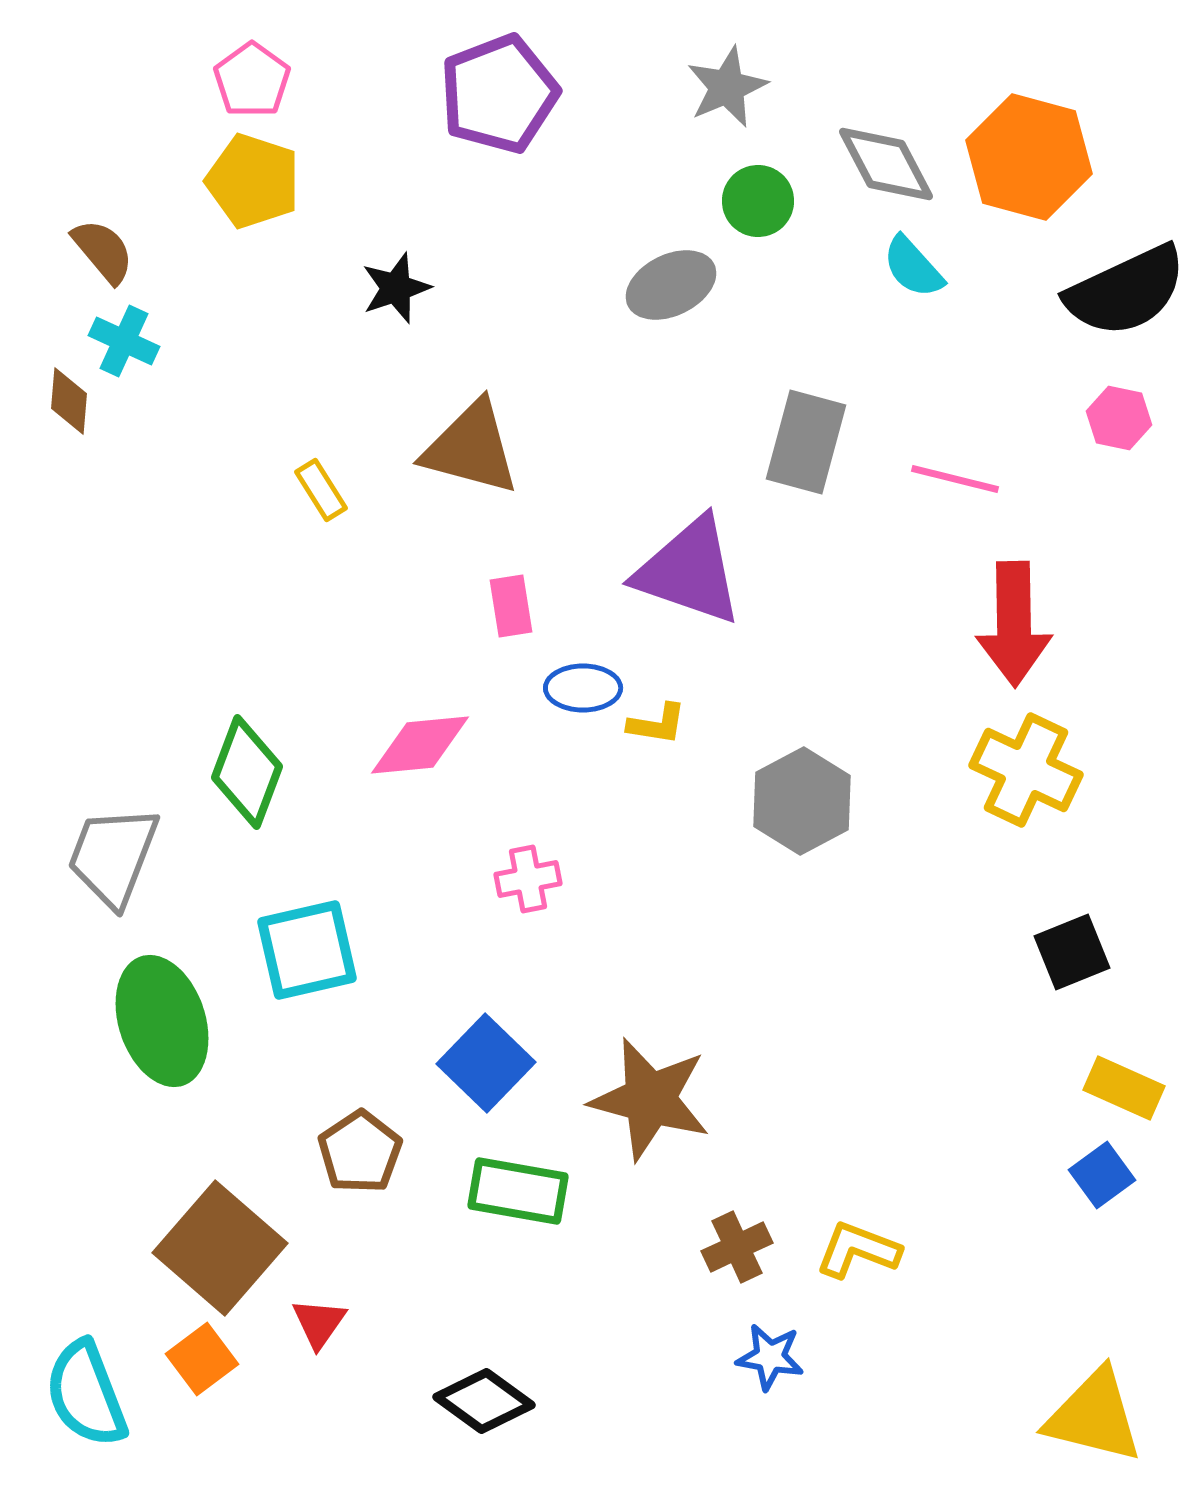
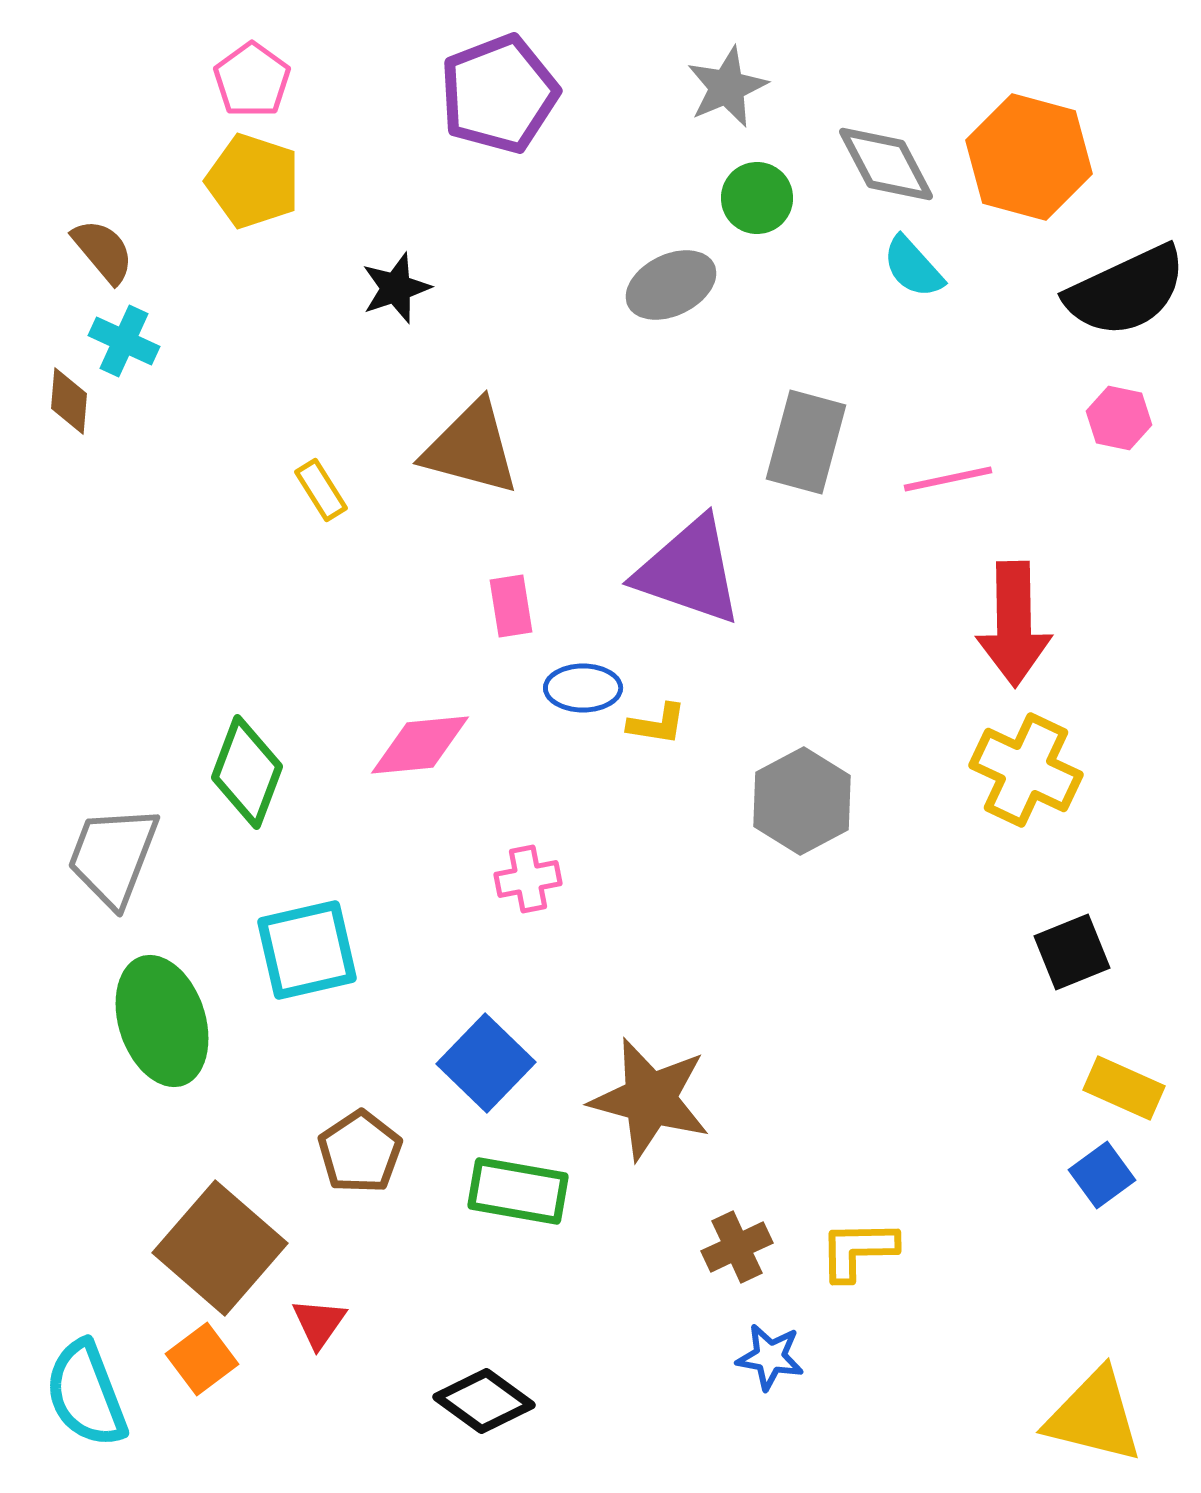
green circle at (758, 201): moved 1 px left, 3 px up
pink line at (955, 479): moved 7 px left; rotated 26 degrees counterclockwise
yellow L-shape at (858, 1250): rotated 22 degrees counterclockwise
